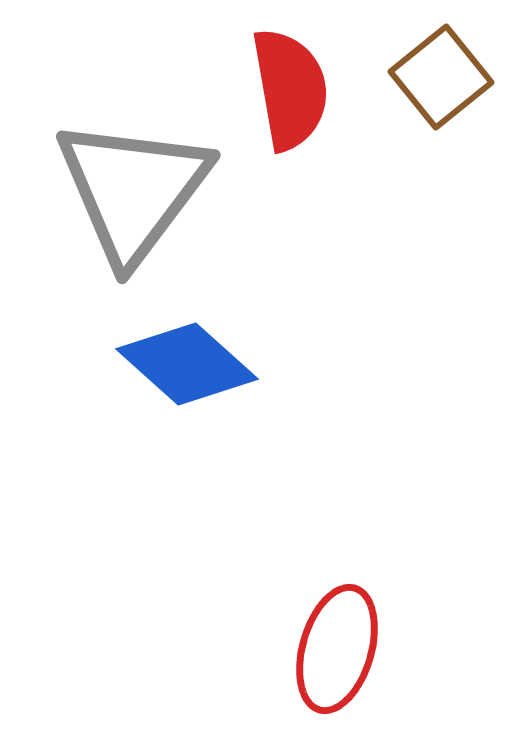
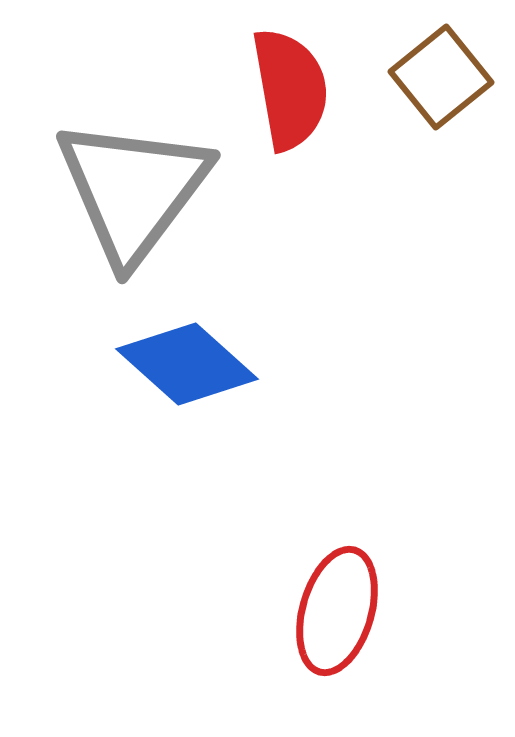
red ellipse: moved 38 px up
